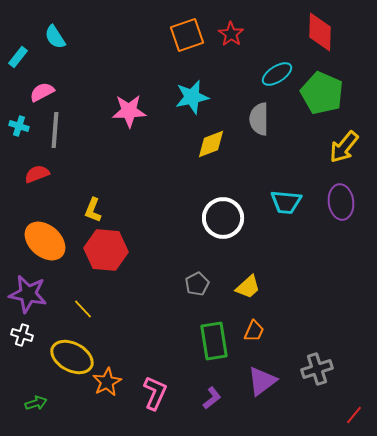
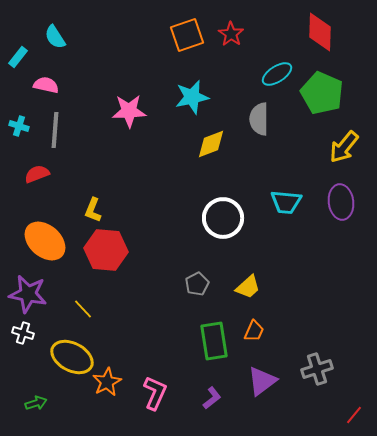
pink semicircle: moved 4 px right, 7 px up; rotated 40 degrees clockwise
white cross: moved 1 px right, 2 px up
